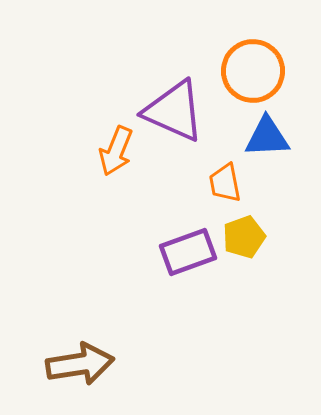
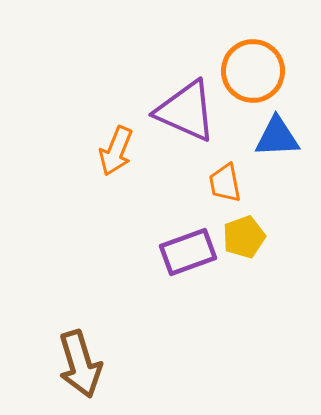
purple triangle: moved 12 px right
blue triangle: moved 10 px right
brown arrow: rotated 82 degrees clockwise
